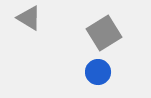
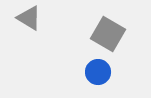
gray square: moved 4 px right, 1 px down; rotated 28 degrees counterclockwise
